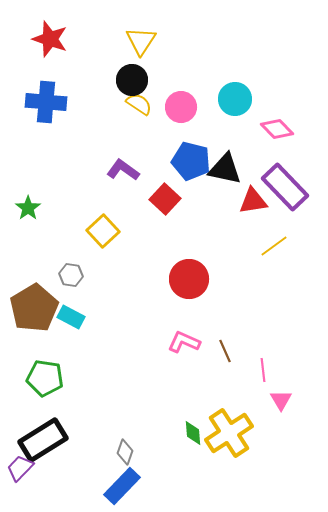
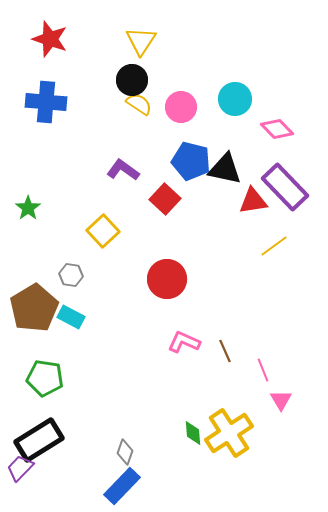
red circle: moved 22 px left
pink line: rotated 15 degrees counterclockwise
black rectangle: moved 4 px left
